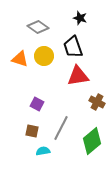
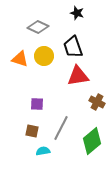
black star: moved 3 px left, 5 px up
gray diamond: rotated 10 degrees counterclockwise
purple square: rotated 24 degrees counterclockwise
